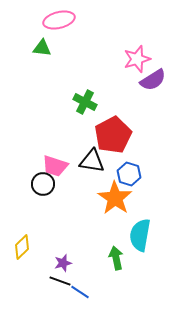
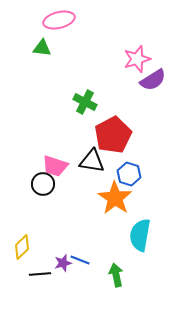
green arrow: moved 17 px down
black line: moved 20 px left, 7 px up; rotated 25 degrees counterclockwise
blue line: moved 32 px up; rotated 12 degrees counterclockwise
